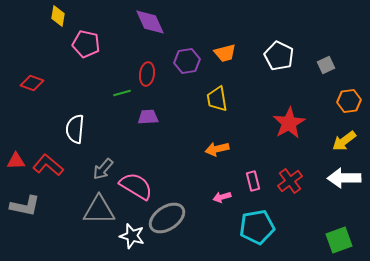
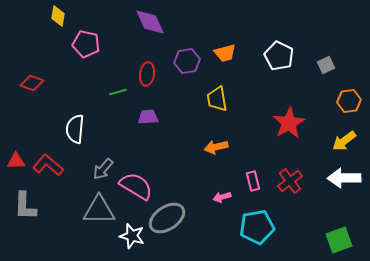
green line: moved 4 px left, 1 px up
orange arrow: moved 1 px left, 2 px up
gray L-shape: rotated 80 degrees clockwise
